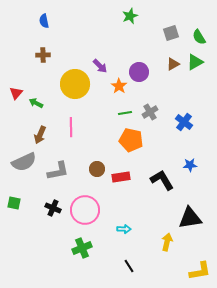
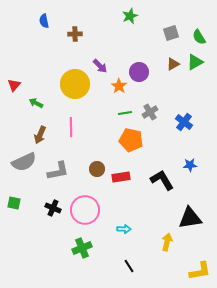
brown cross: moved 32 px right, 21 px up
red triangle: moved 2 px left, 8 px up
